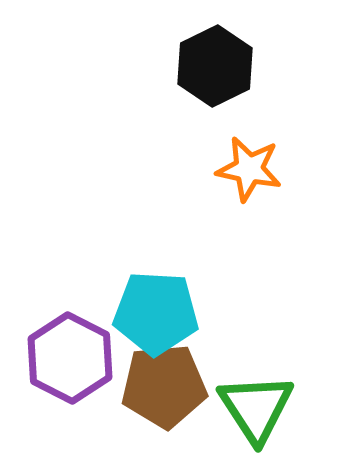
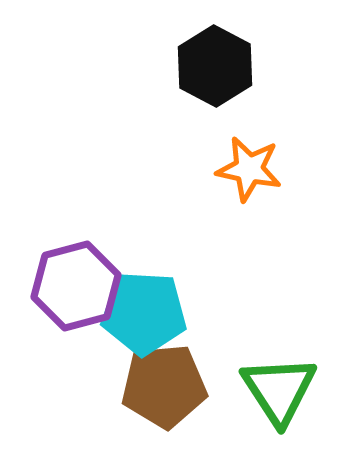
black hexagon: rotated 6 degrees counterclockwise
cyan pentagon: moved 12 px left
purple hexagon: moved 6 px right, 72 px up; rotated 18 degrees clockwise
green triangle: moved 23 px right, 18 px up
